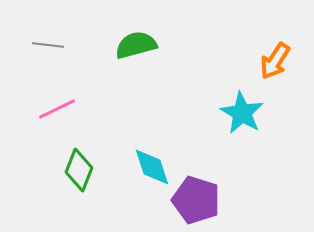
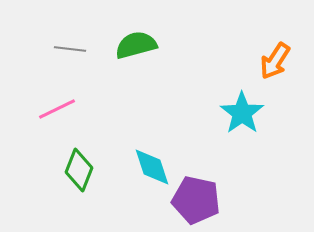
gray line: moved 22 px right, 4 px down
cyan star: rotated 6 degrees clockwise
purple pentagon: rotated 6 degrees counterclockwise
